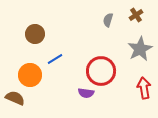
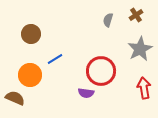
brown circle: moved 4 px left
